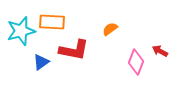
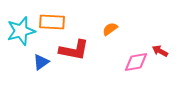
pink diamond: rotated 60 degrees clockwise
